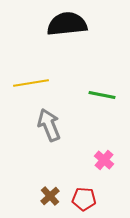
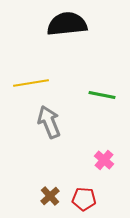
gray arrow: moved 3 px up
